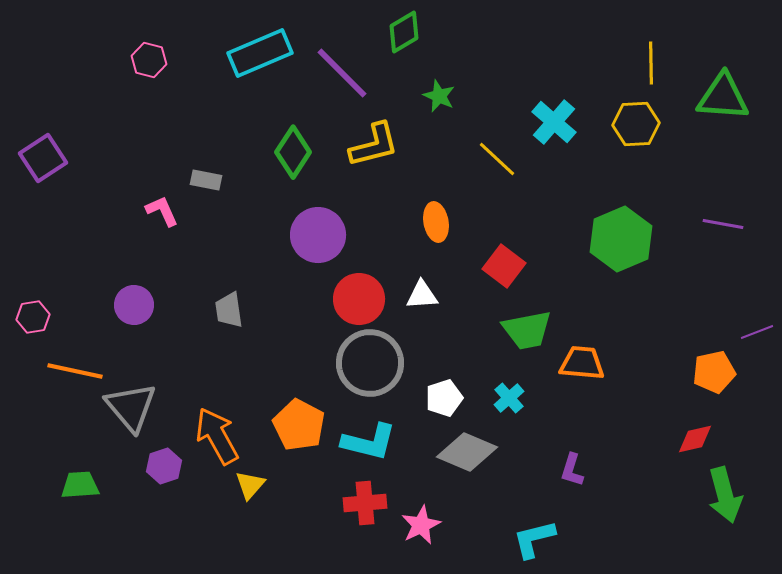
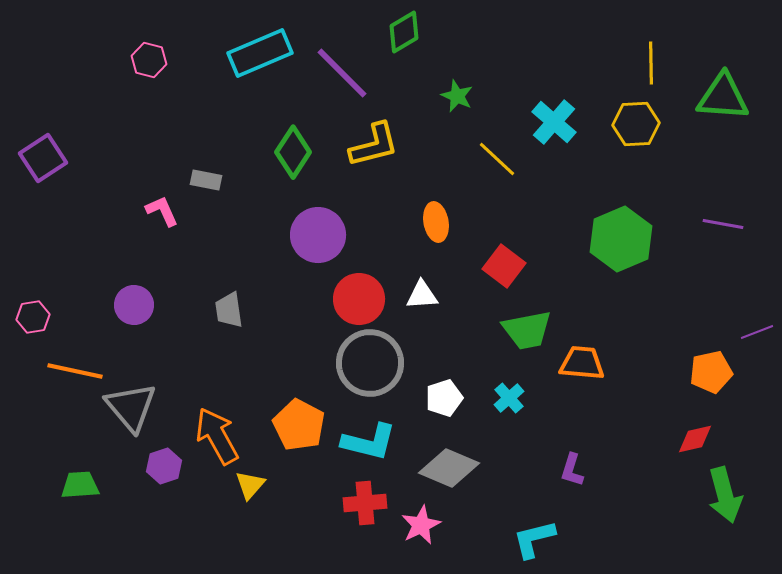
green star at (439, 96): moved 18 px right
orange pentagon at (714, 372): moved 3 px left
gray diamond at (467, 452): moved 18 px left, 16 px down
